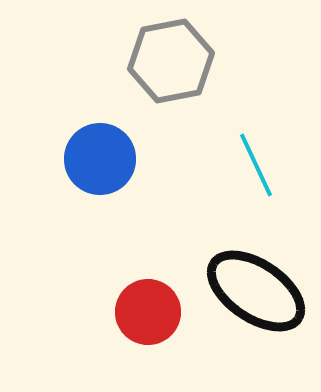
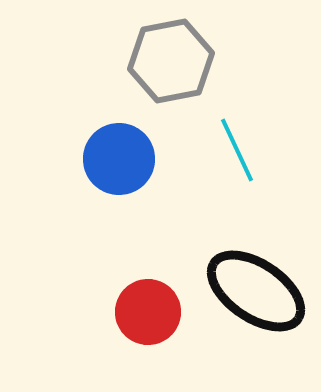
blue circle: moved 19 px right
cyan line: moved 19 px left, 15 px up
